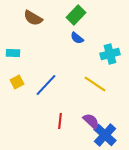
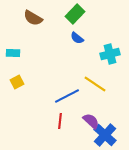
green rectangle: moved 1 px left, 1 px up
blue line: moved 21 px right, 11 px down; rotated 20 degrees clockwise
